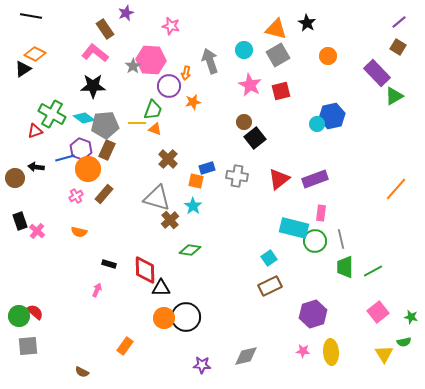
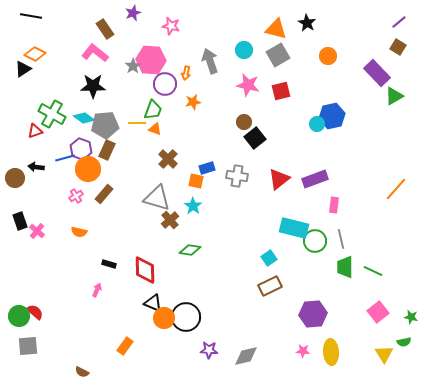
purple star at (126, 13): moved 7 px right
pink star at (250, 85): moved 2 px left; rotated 15 degrees counterclockwise
purple circle at (169, 86): moved 4 px left, 2 px up
pink rectangle at (321, 213): moved 13 px right, 8 px up
green line at (373, 271): rotated 54 degrees clockwise
black triangle at (161, 288): moved 8 px left, 15 px down; rotated 24 degrees clockwise
purple hexagon at (313, 314): rotated 12 degrees clockwise
purple star at (202, 365): moved 7 px right, 15 px up
